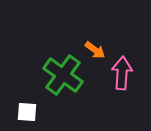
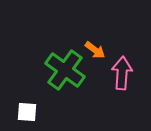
green cross: moved 2 px right, 5 px up
